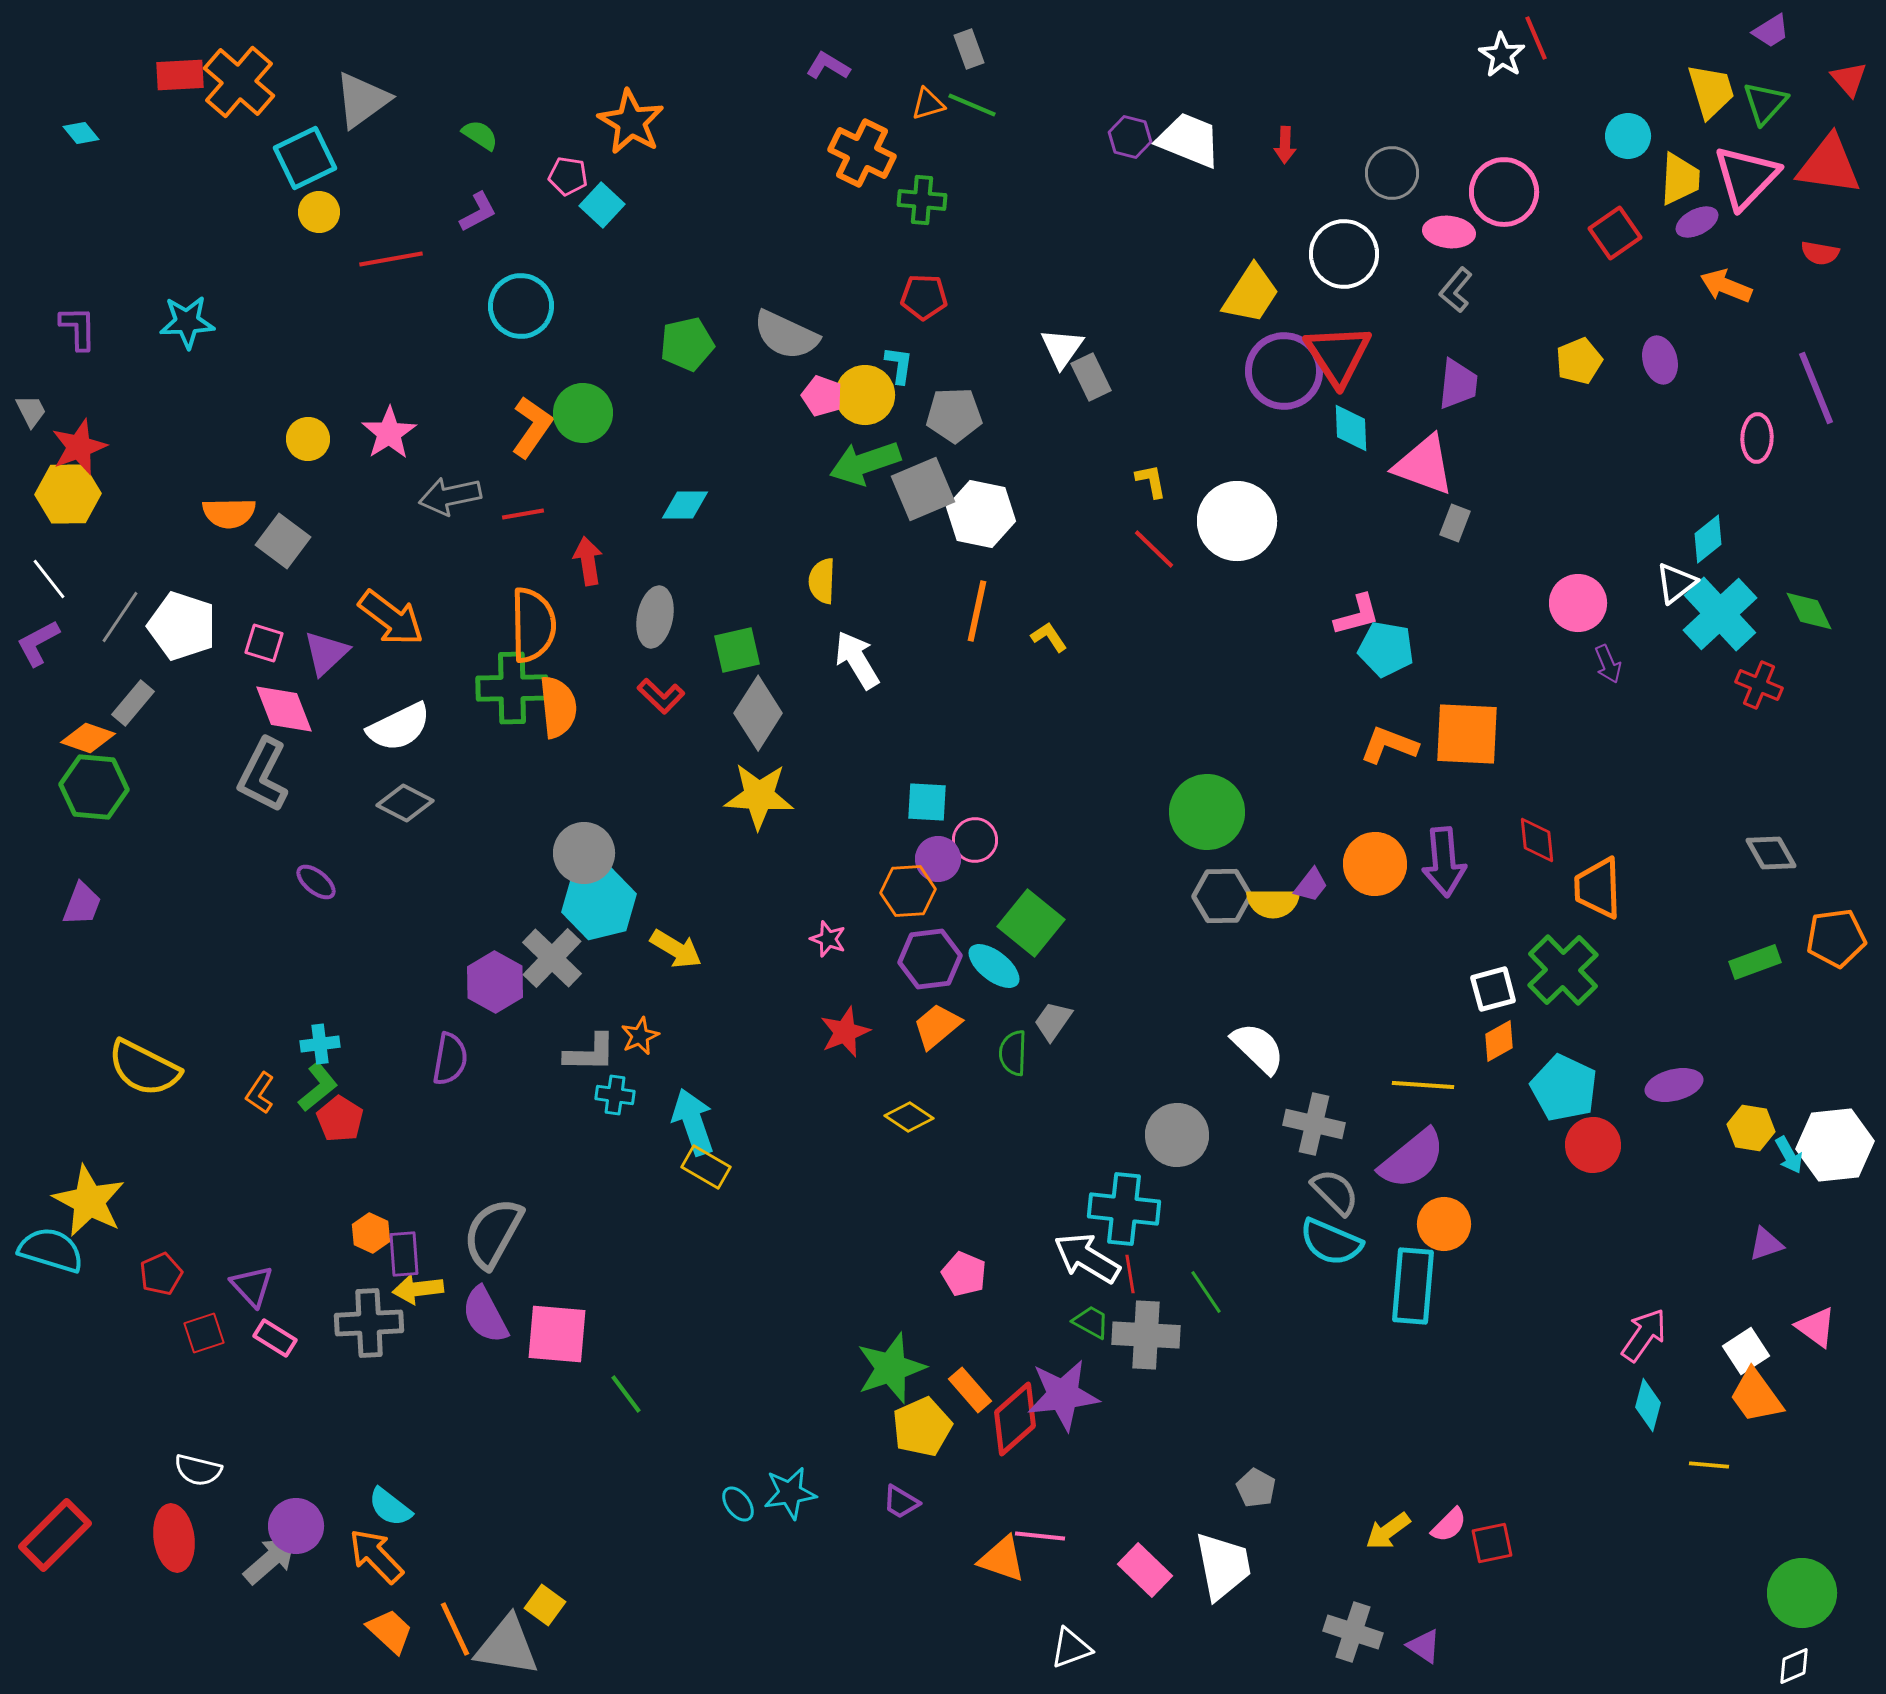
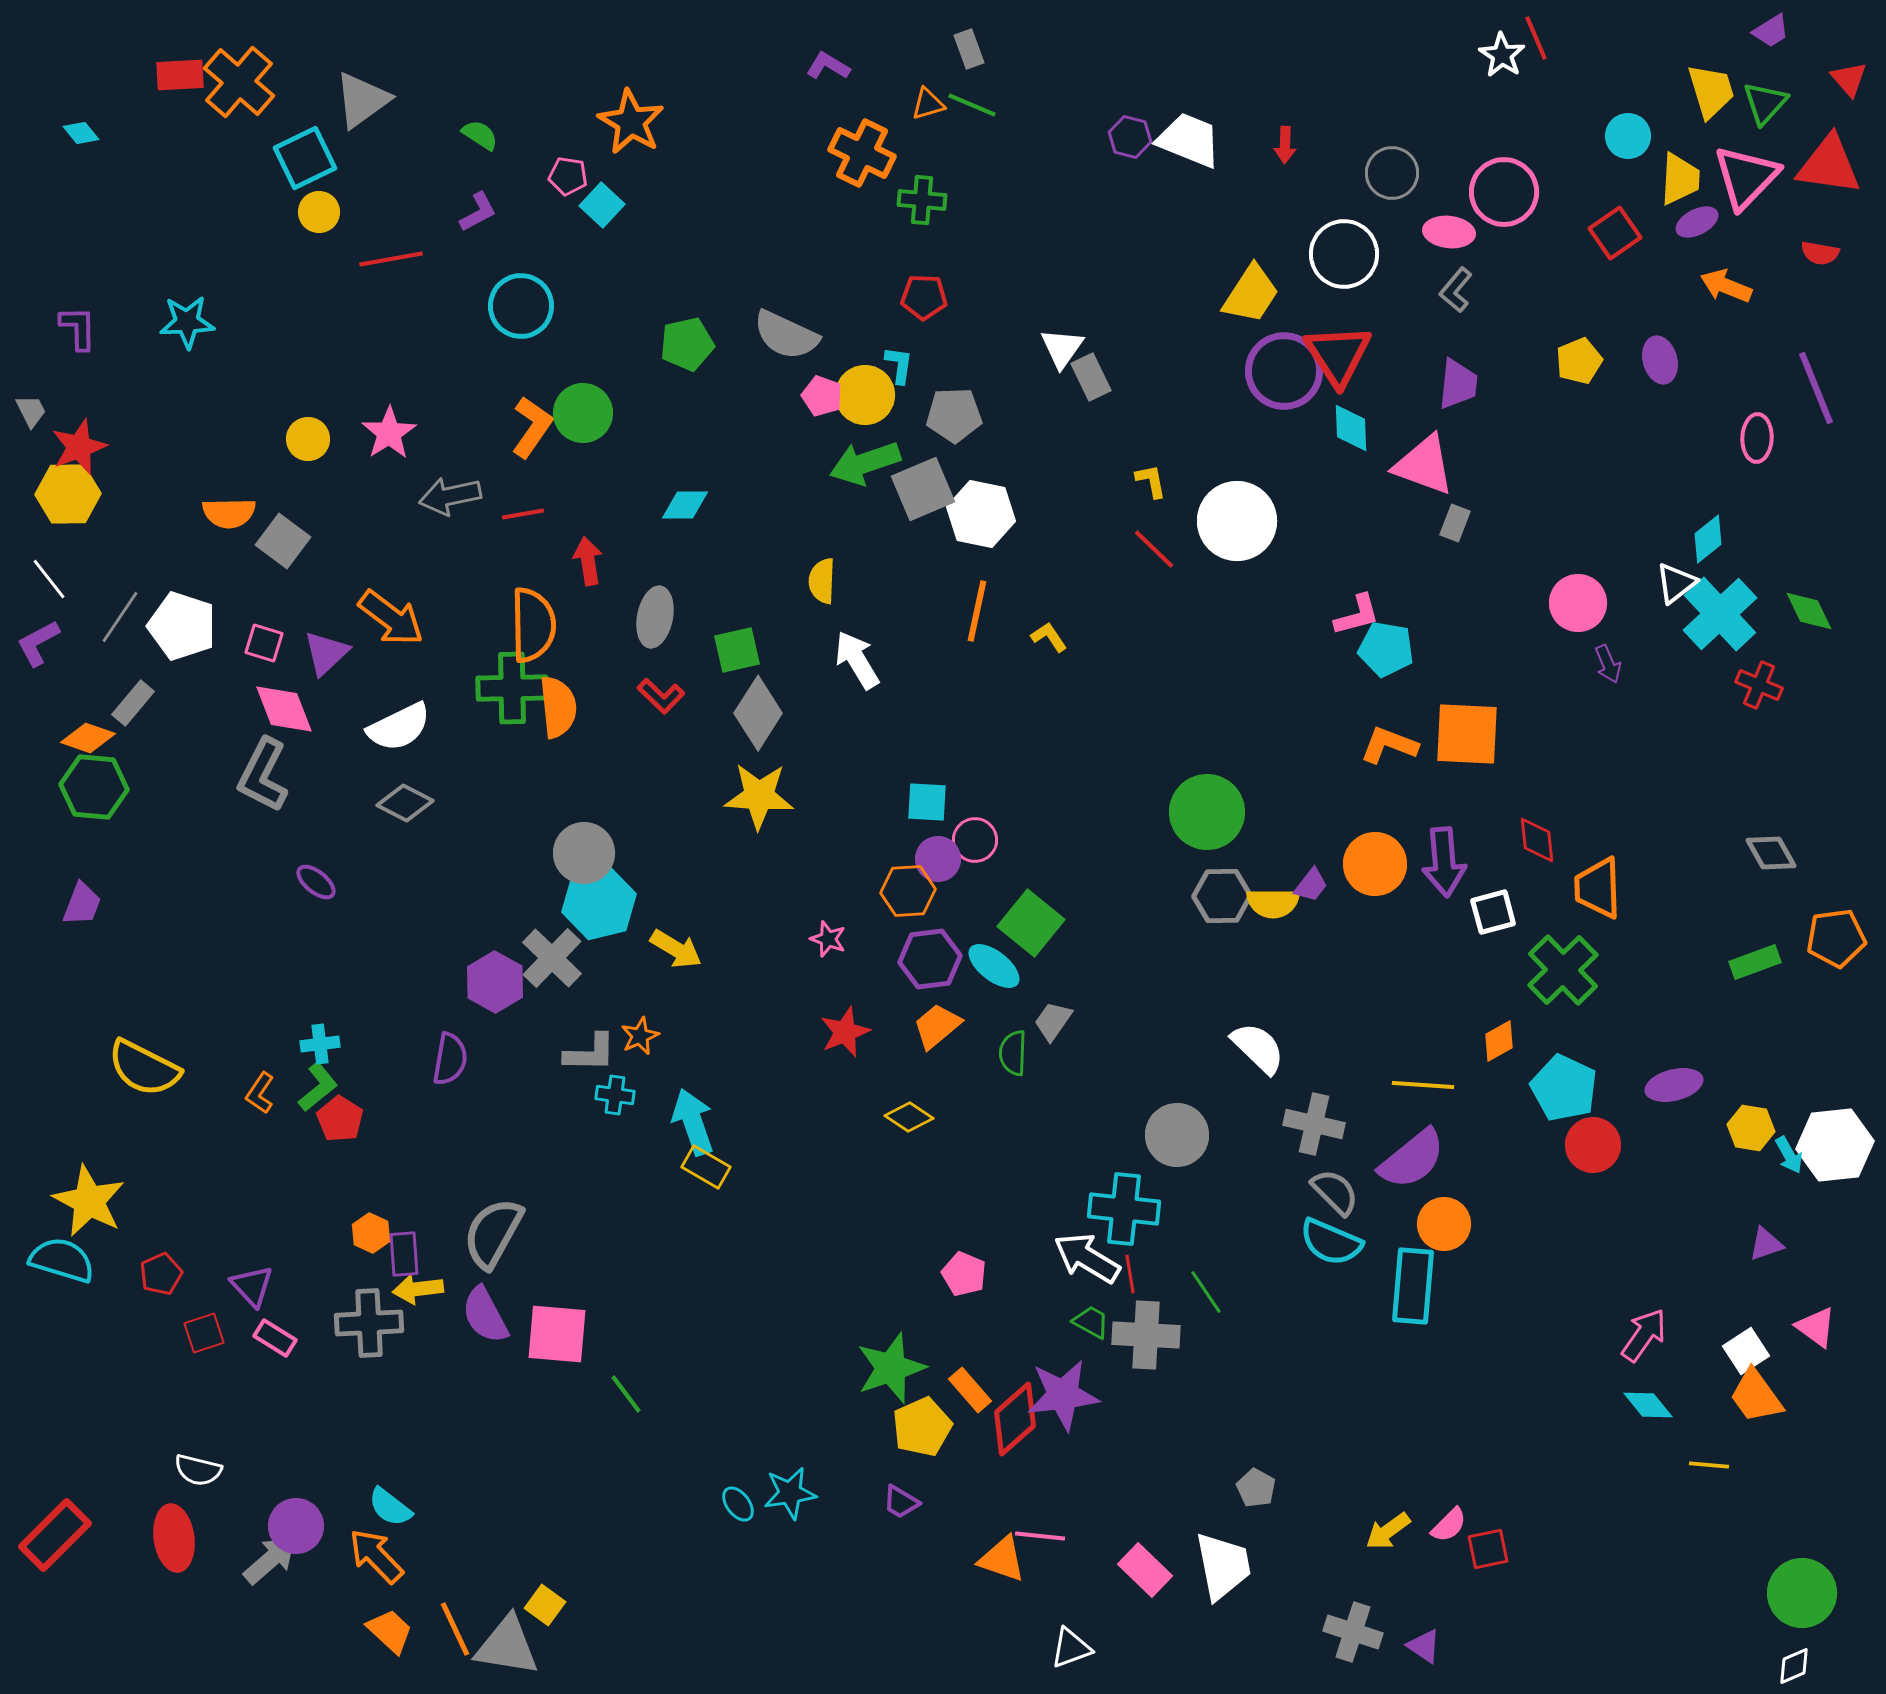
white square at (1493, 989): moved 77 px up
cyan semicircle at (51, 1250): moved 11 px right, 10 px down
cyan diamond at (1648, 1405): rotated 54 degrees counterclockwise
red square at (1492, 1543): moved 4 px left, 6 px down
